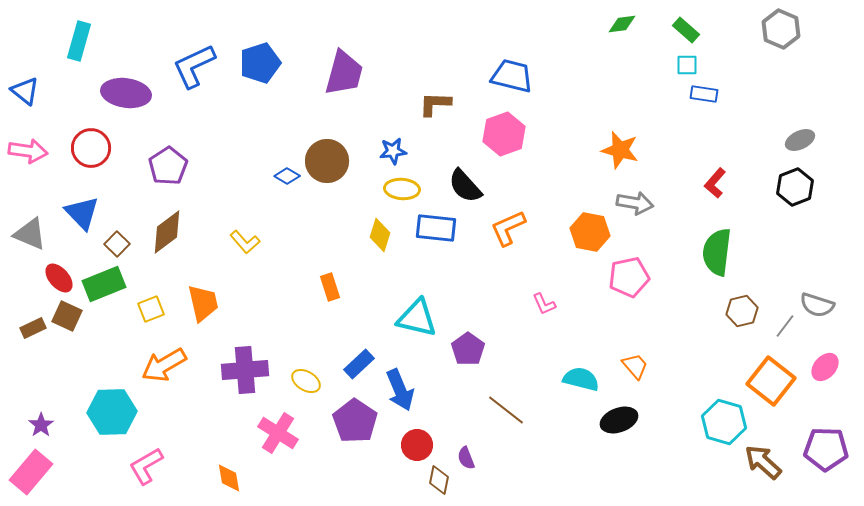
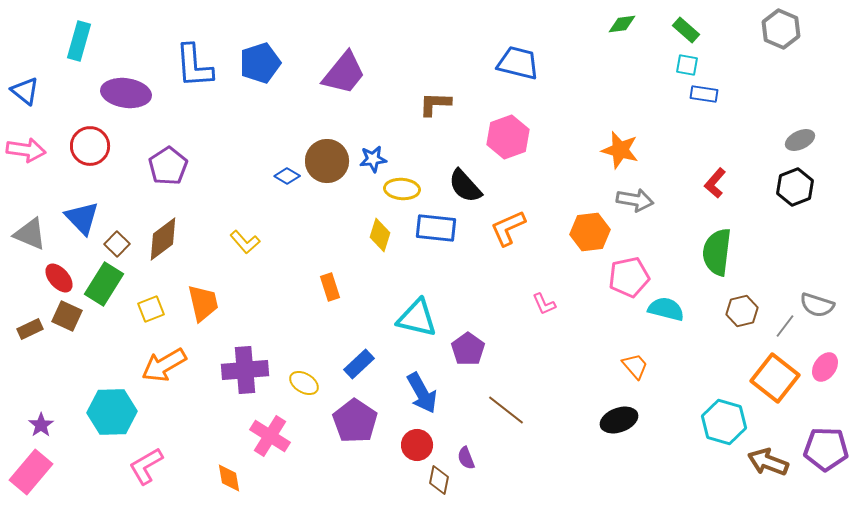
cyan square at (687, 65): rotated 10 degrees clockwise
blue L-shape at (194, 66): rotated 69 degrees counterclockwise
purple trapezoid at (344, 73): rotated 24 degrees clockwise
blue trapezoid at (512, 76): moved 6 px right, 13 px up
pink hexagon at (504, 134): moved 4 px right, 3 px down
red circle at (91, 148): moved 1 px left, 2 px up
pink arrow at (28, 151): moved 2 px left, 1 px up
blue star at (393, 151): moved 20 px left, 8 px down
gray arrow at (635, 203): moved 3 px up
blue triangle at (82, 213): moved 5 px down
brown diamond at (167, 232): moved 4 px left, 7 px down
orange hexagon at (590, 232): rotated 18 degrees counterclockwise
green rectangle at (104, 284): rotated 36 degrees counterclockwise
brown rectangle at (33, 328): moved 3 px left, 1 px down
pink ellipse at (825, 367): rotated 8 degrees counterclockwise
cyan semicircle at (581, 379): moved 85 px right, 70 px up
yellow ellipse at (306, 381): moved 2 px left, 2 px down
orange square at (771, 381): moved 4 px right, 3 px up
blue arrow at (400, 390): moved 22 px right, 3 px down; rotated 6 degrees counterclockwise
pink cross at (278, 433): moved 8 px left, 3 px down
brown arrow at (763, 462): moved 5 px right; rotated 21 degrees counterclockwise
